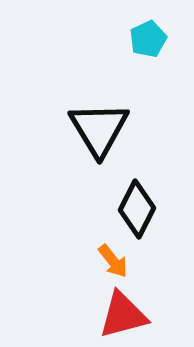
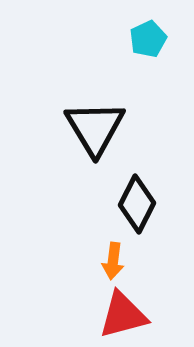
black triangle: moved 4 px left, 1 px up
black diamond: moved 5 px up
orange arrow: rotated 45 degrees clockwise
